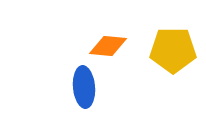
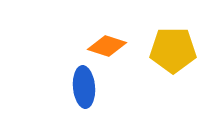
orange diamond: moved 1 px left; rotated 12 degrees clockwise
